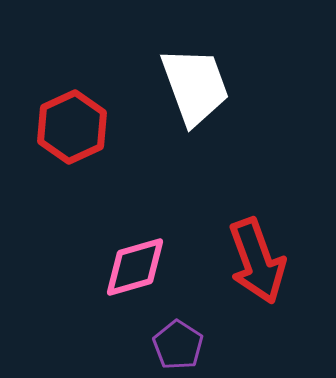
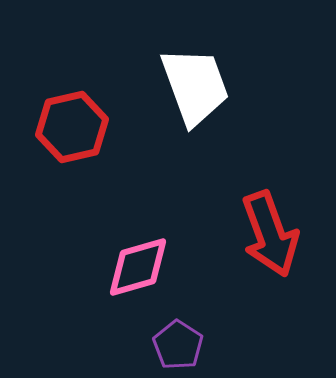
red hexagon: rotated 12 degrees clockwise
red arrow: moved 13 px right, 27 px up
pink diamond: moved 3 px right
